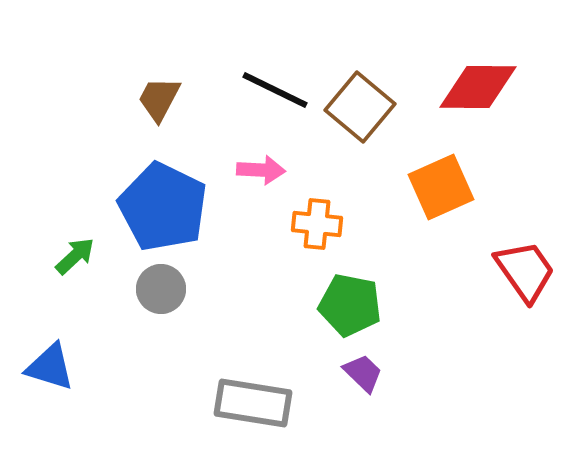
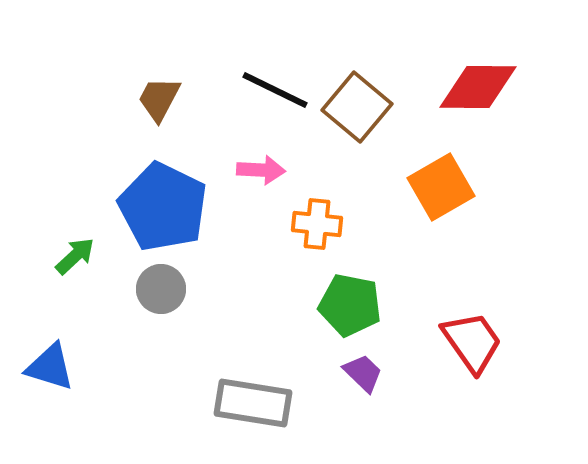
brown square: moved 3 px left
orange square: rotated 6 degrees counterclockwise
red trapezoid: moved 53 px left, 71 px down
